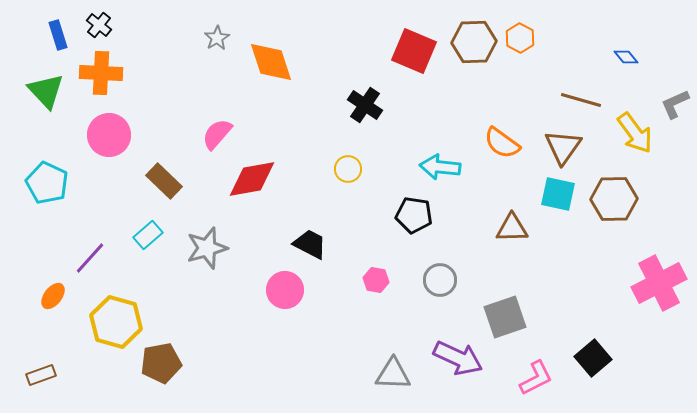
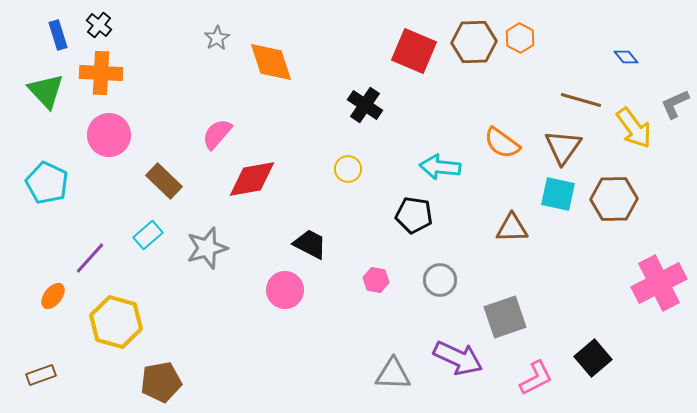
yellow arrow at (635, 133): moved 1 px left, 5 px up
brown pentagon at (161, 363): moved 19 px down
